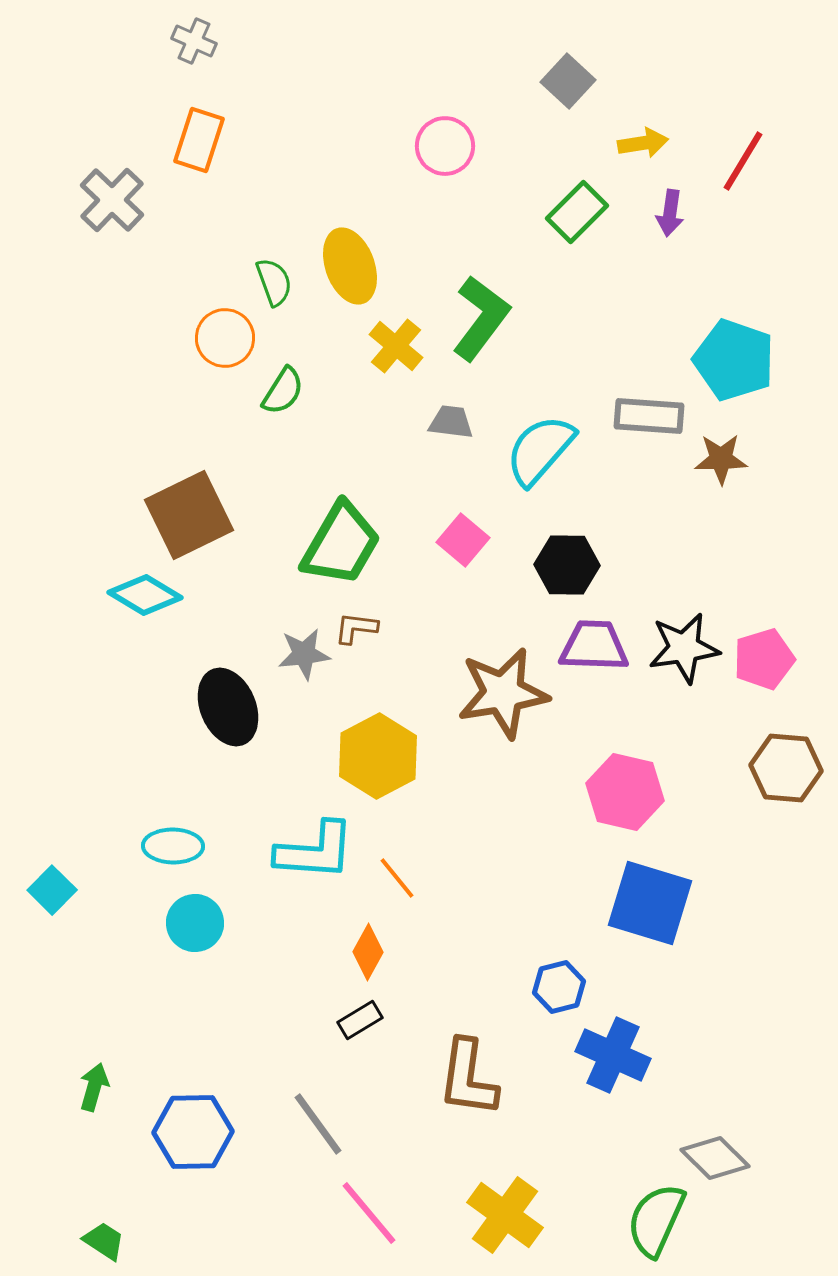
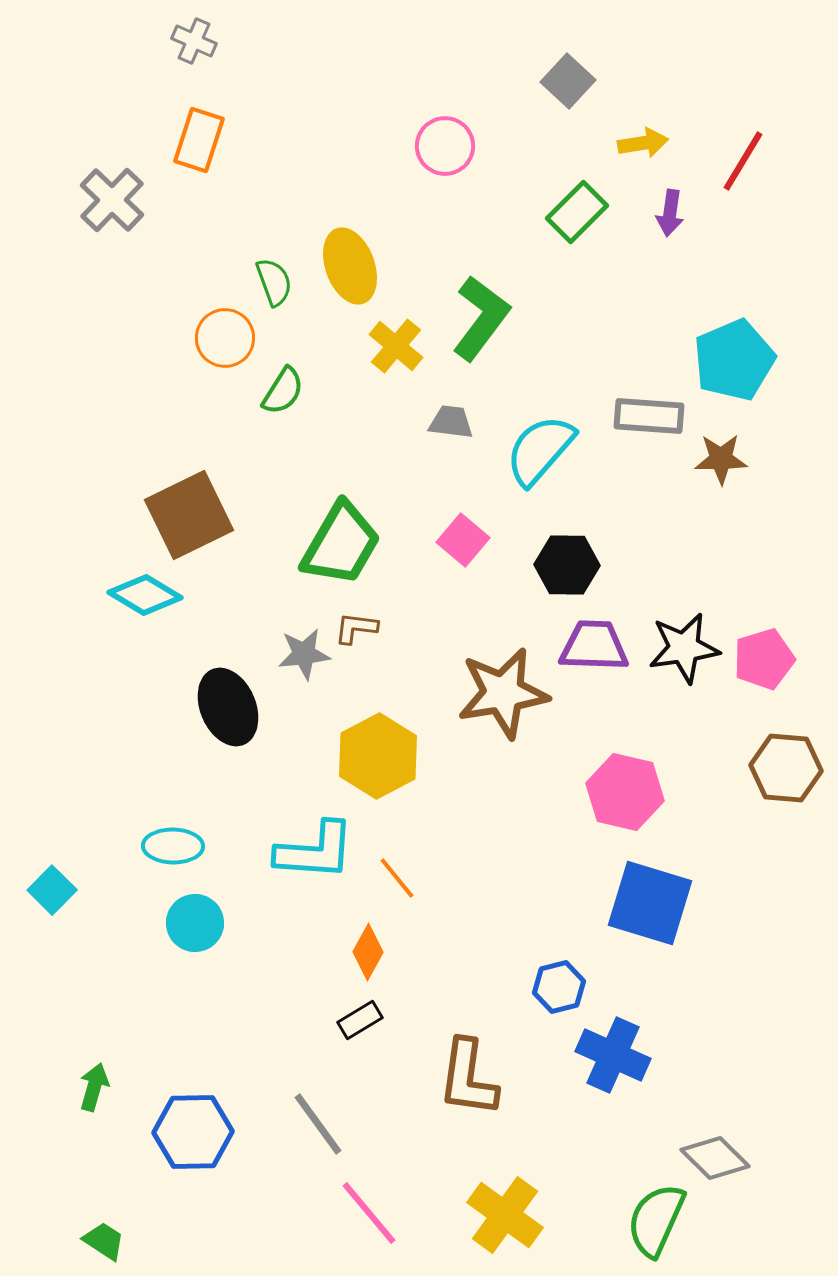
cyan pentagon at (734, 360): rotated 30 degrees clockwise
